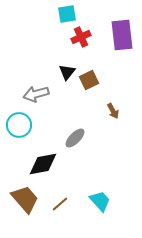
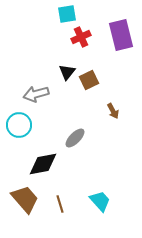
purple rectangle: moved 1 px left; rotated 8 degrees counterclockwise
brown line: rotated 66 degrees counterclockwise
